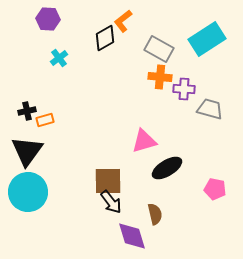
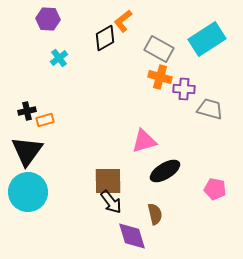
orange cross: rotated 10 degrees clockwise
black ellipse: moved 2 px left, 3 px down
